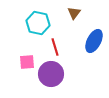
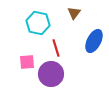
red line: moved 1 px right, 1 px down
